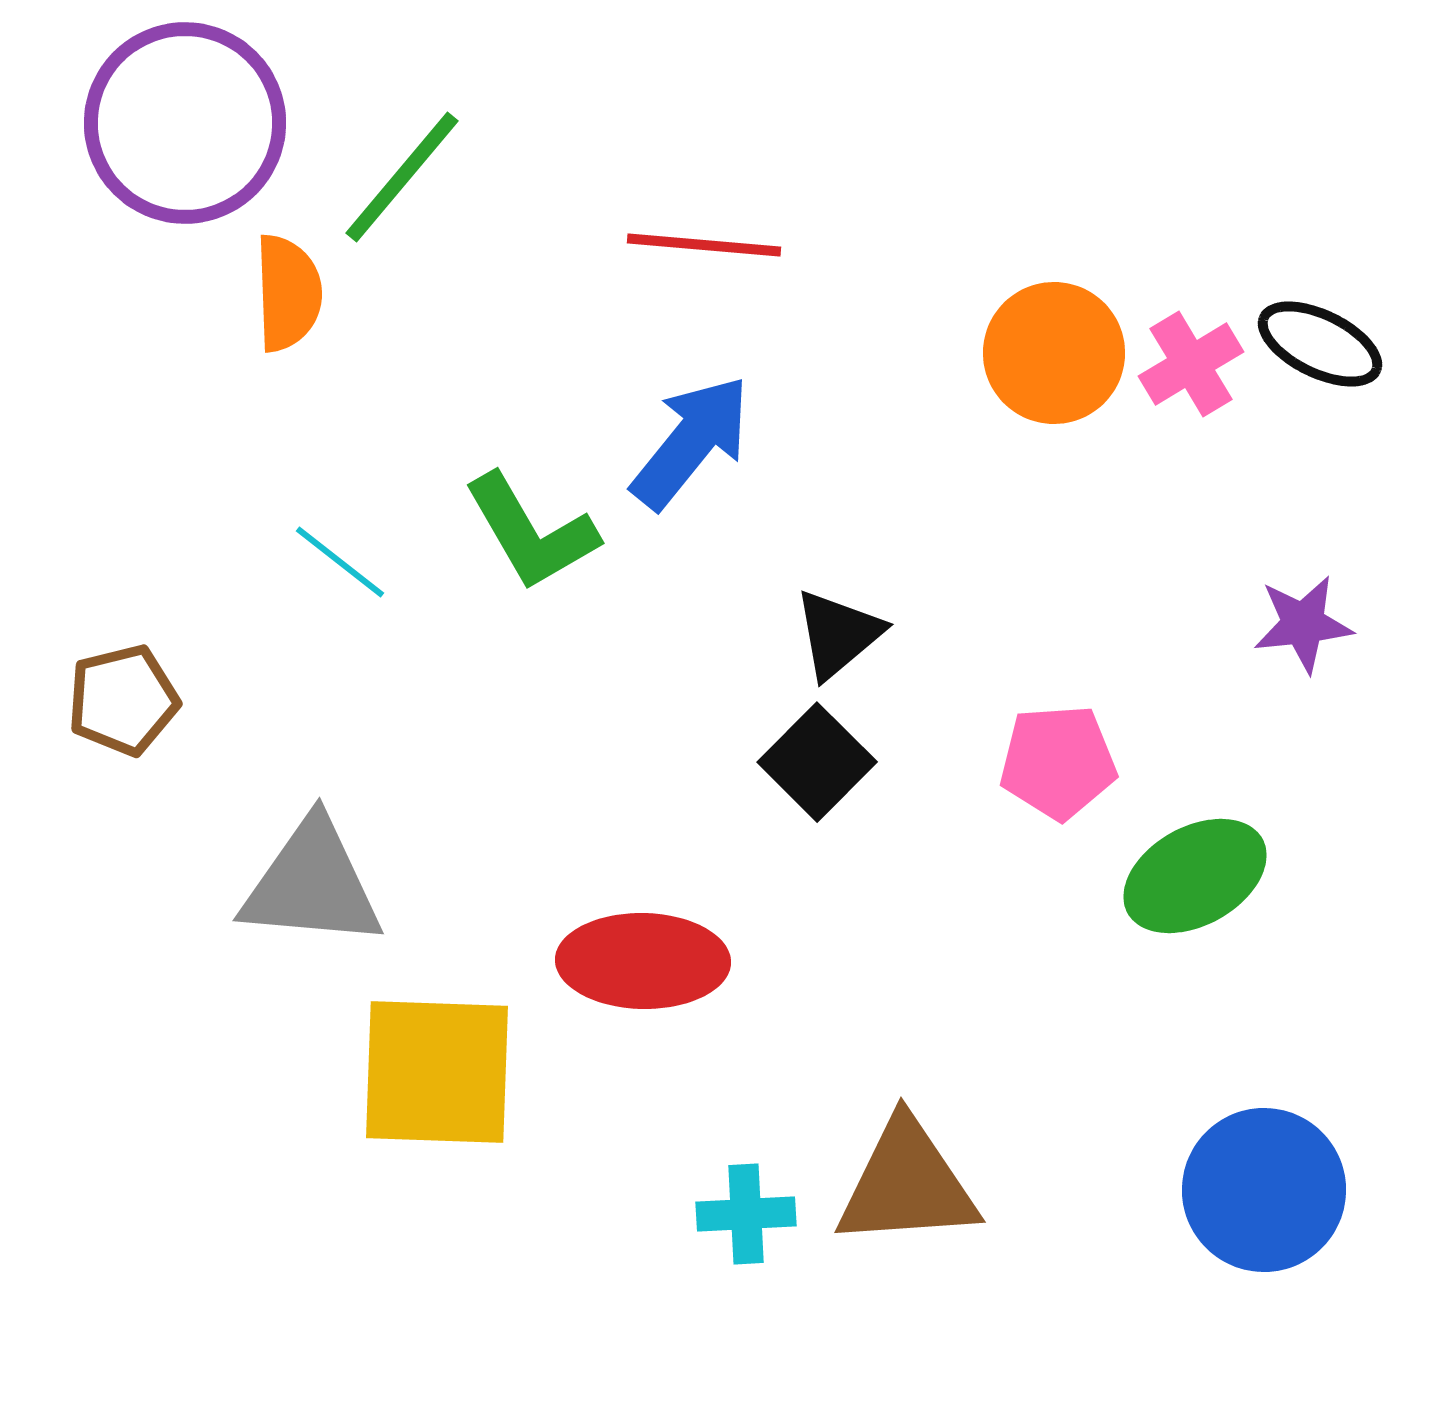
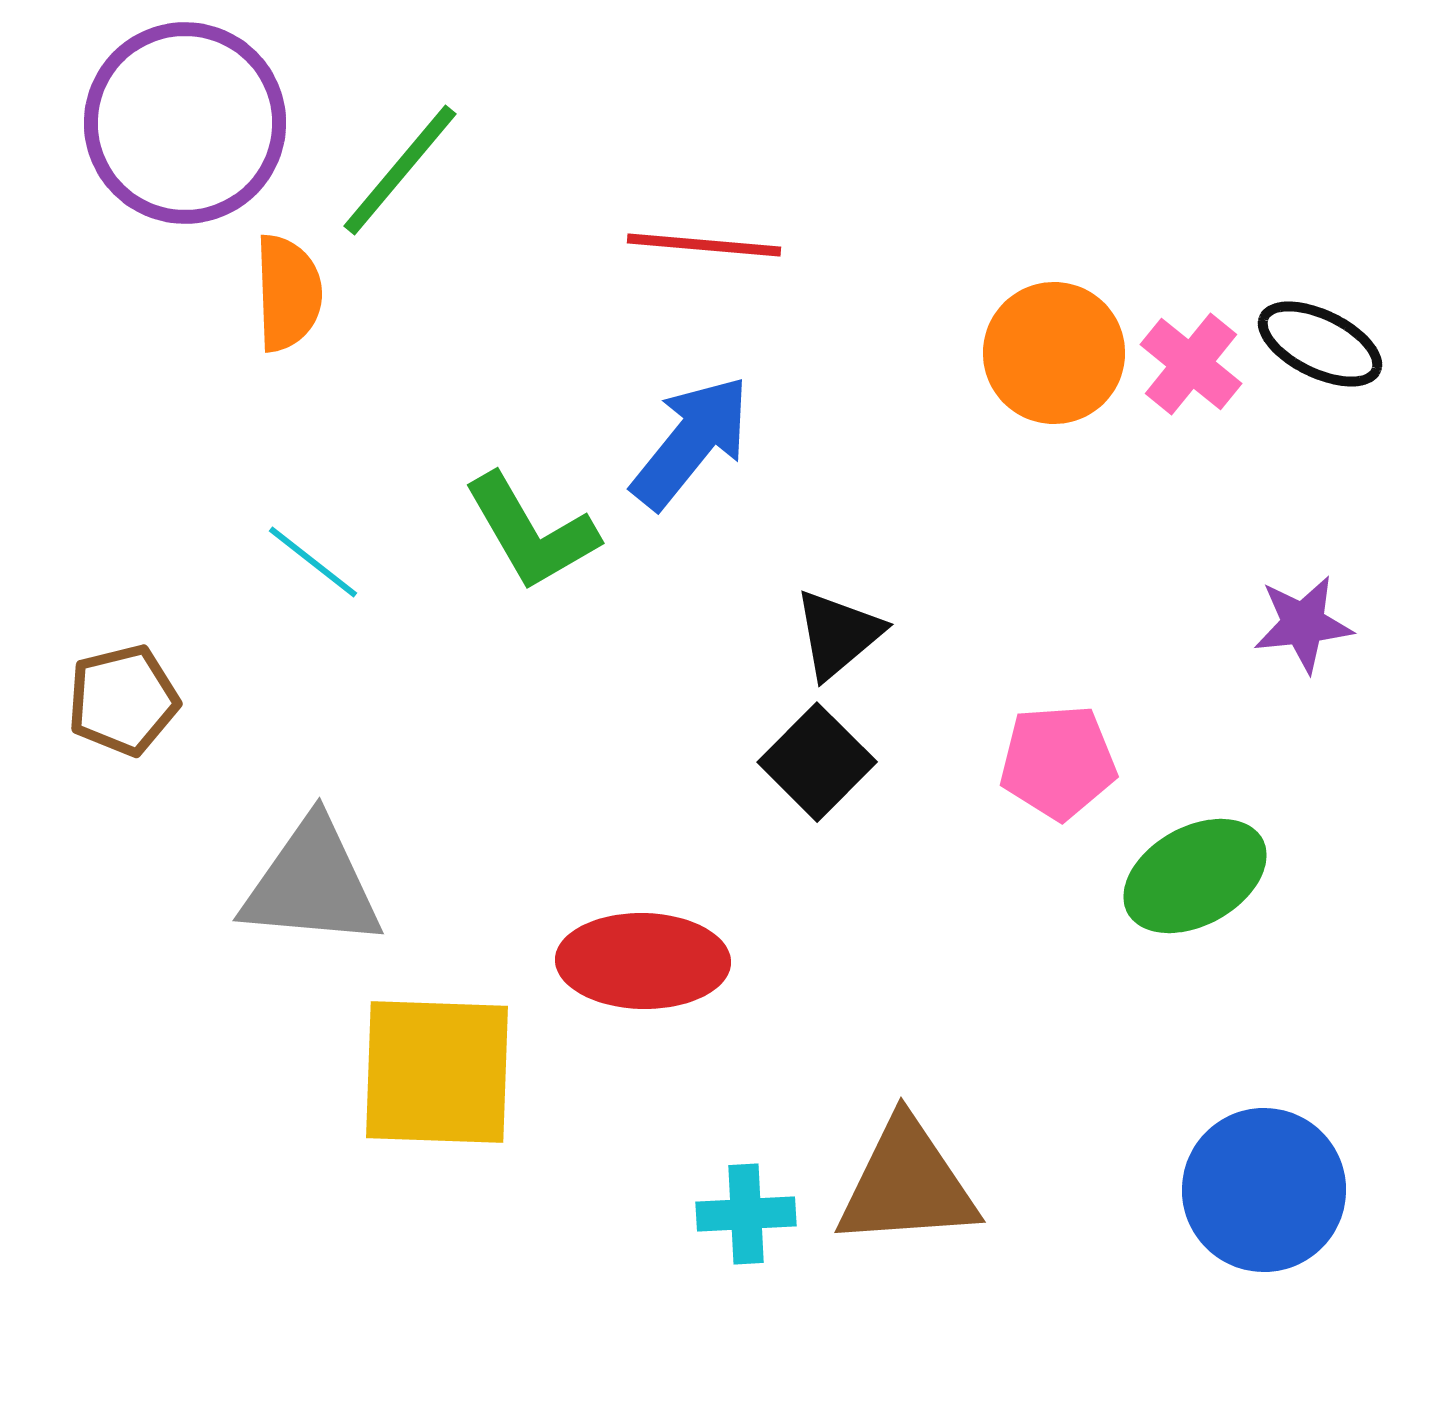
green line: moved 2 px left, 7 px up
pink cross: rotated 20 degrees counterclockwise
cyan line: moved 27 px left
